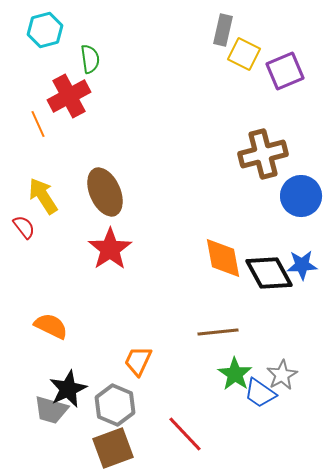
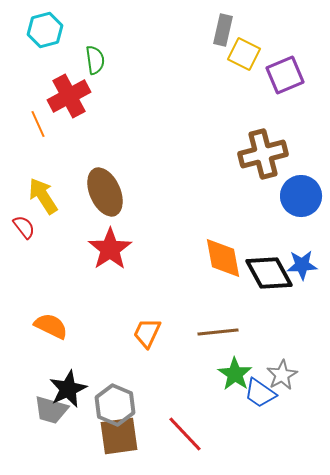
green semicircle: moved 5 px right, 1 px down
purple square: moved 4 px down
orange trapezoid: moved 9 px right, 28 px up
brown square: moved 6 px right, 12 px up; rotated 12 degrees clockwise
